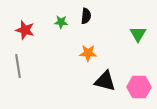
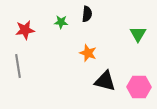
black semicircle: moved 1 px right, 2 px up
red star: rotated 24 degrees counterclockwise
orange star: rotated 18 degrees clockwise
